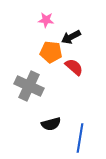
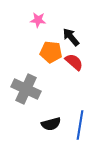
pink star: moved 8 px left
black arrow: rotated 78 degrees clockwise
red semicircle: moved 5 px up
gray cross: moved 3 px left, 3 px down
blue line: moved 13 px up
